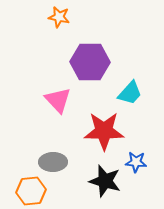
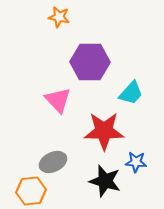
cyan trapezoid: moved 1 px right
gray ellipse: rotated 24 degrees counterclockwise
